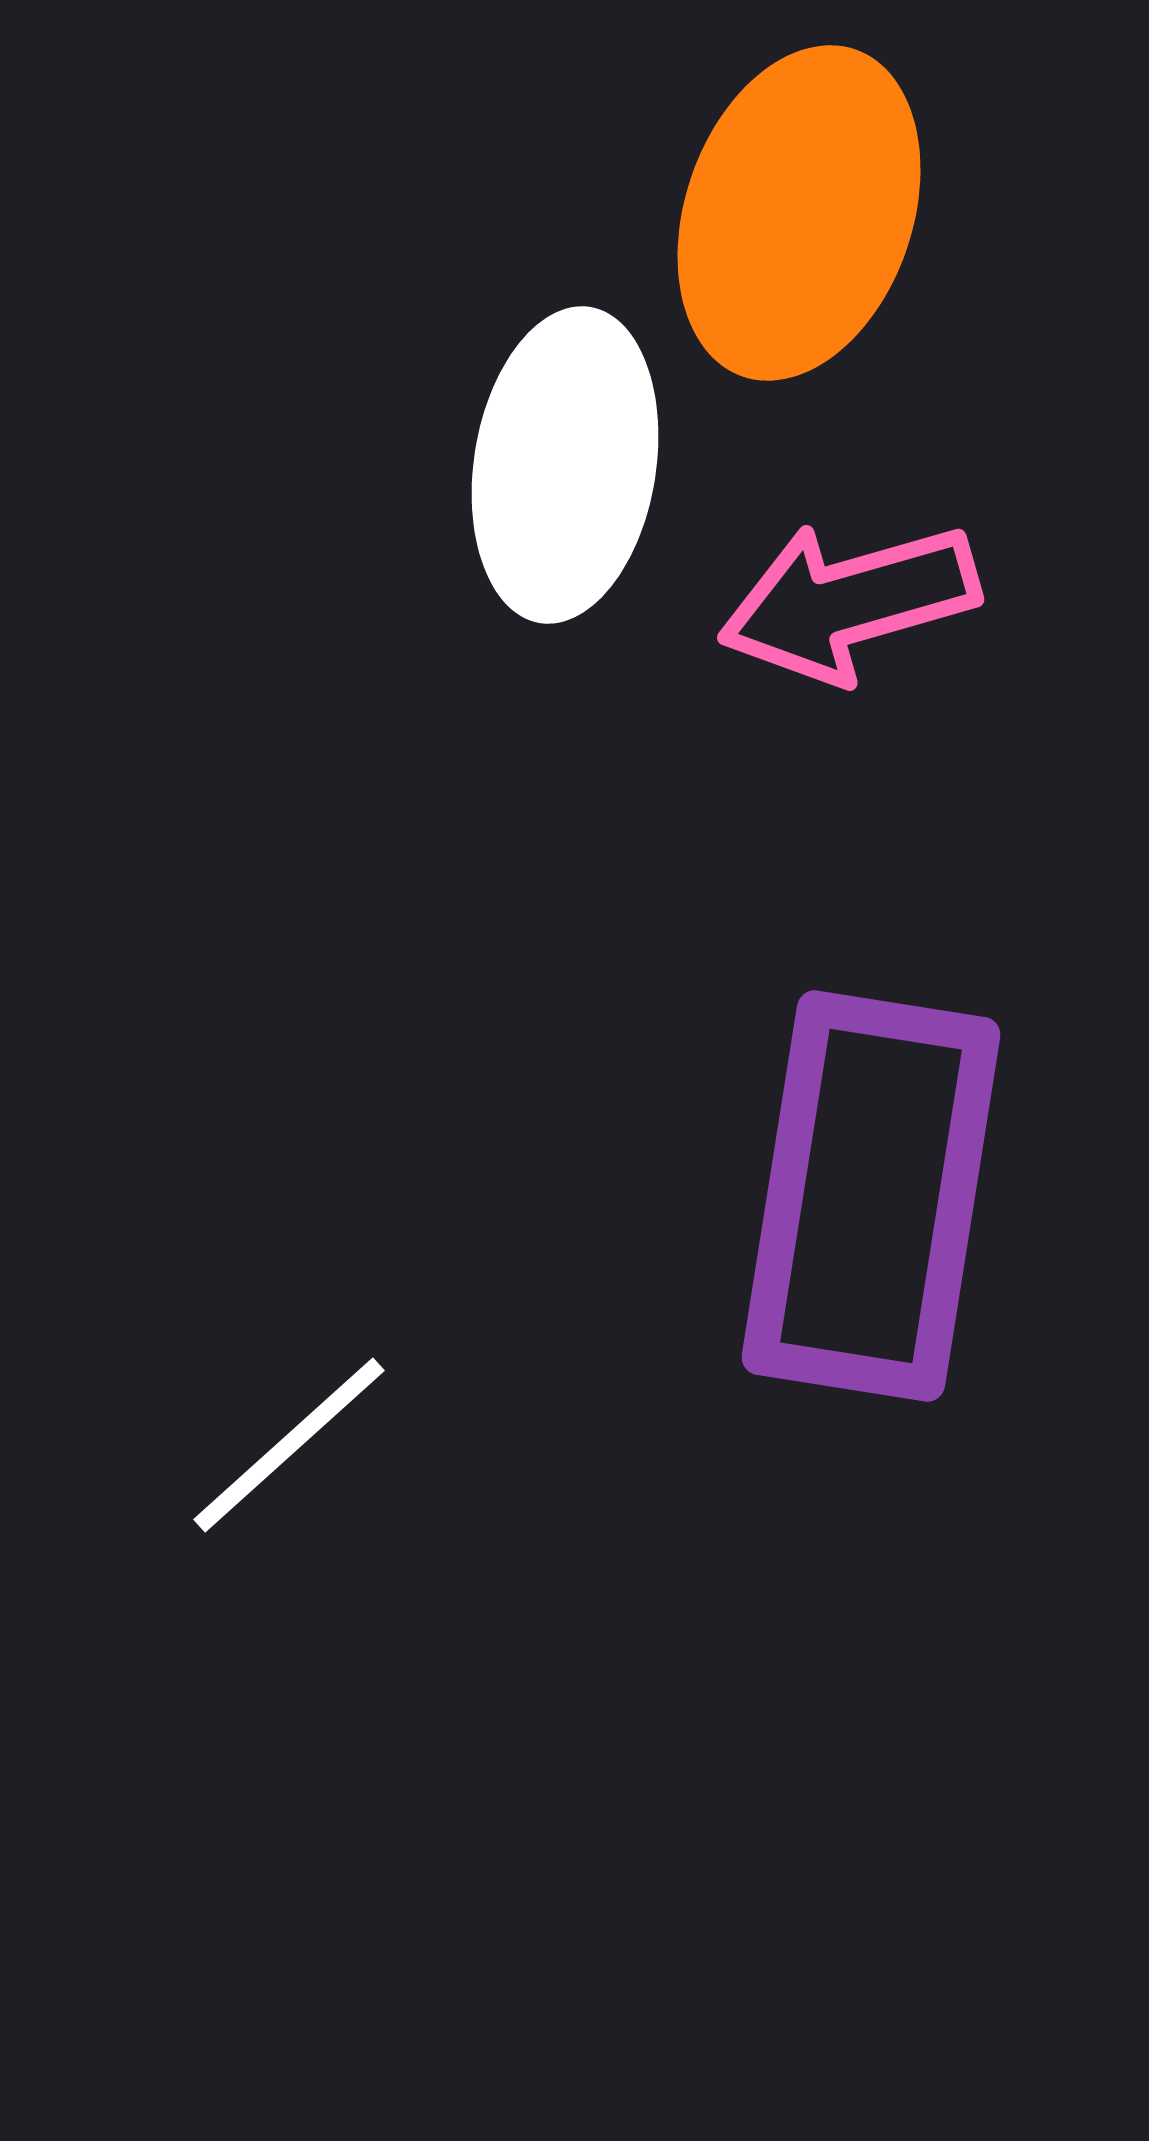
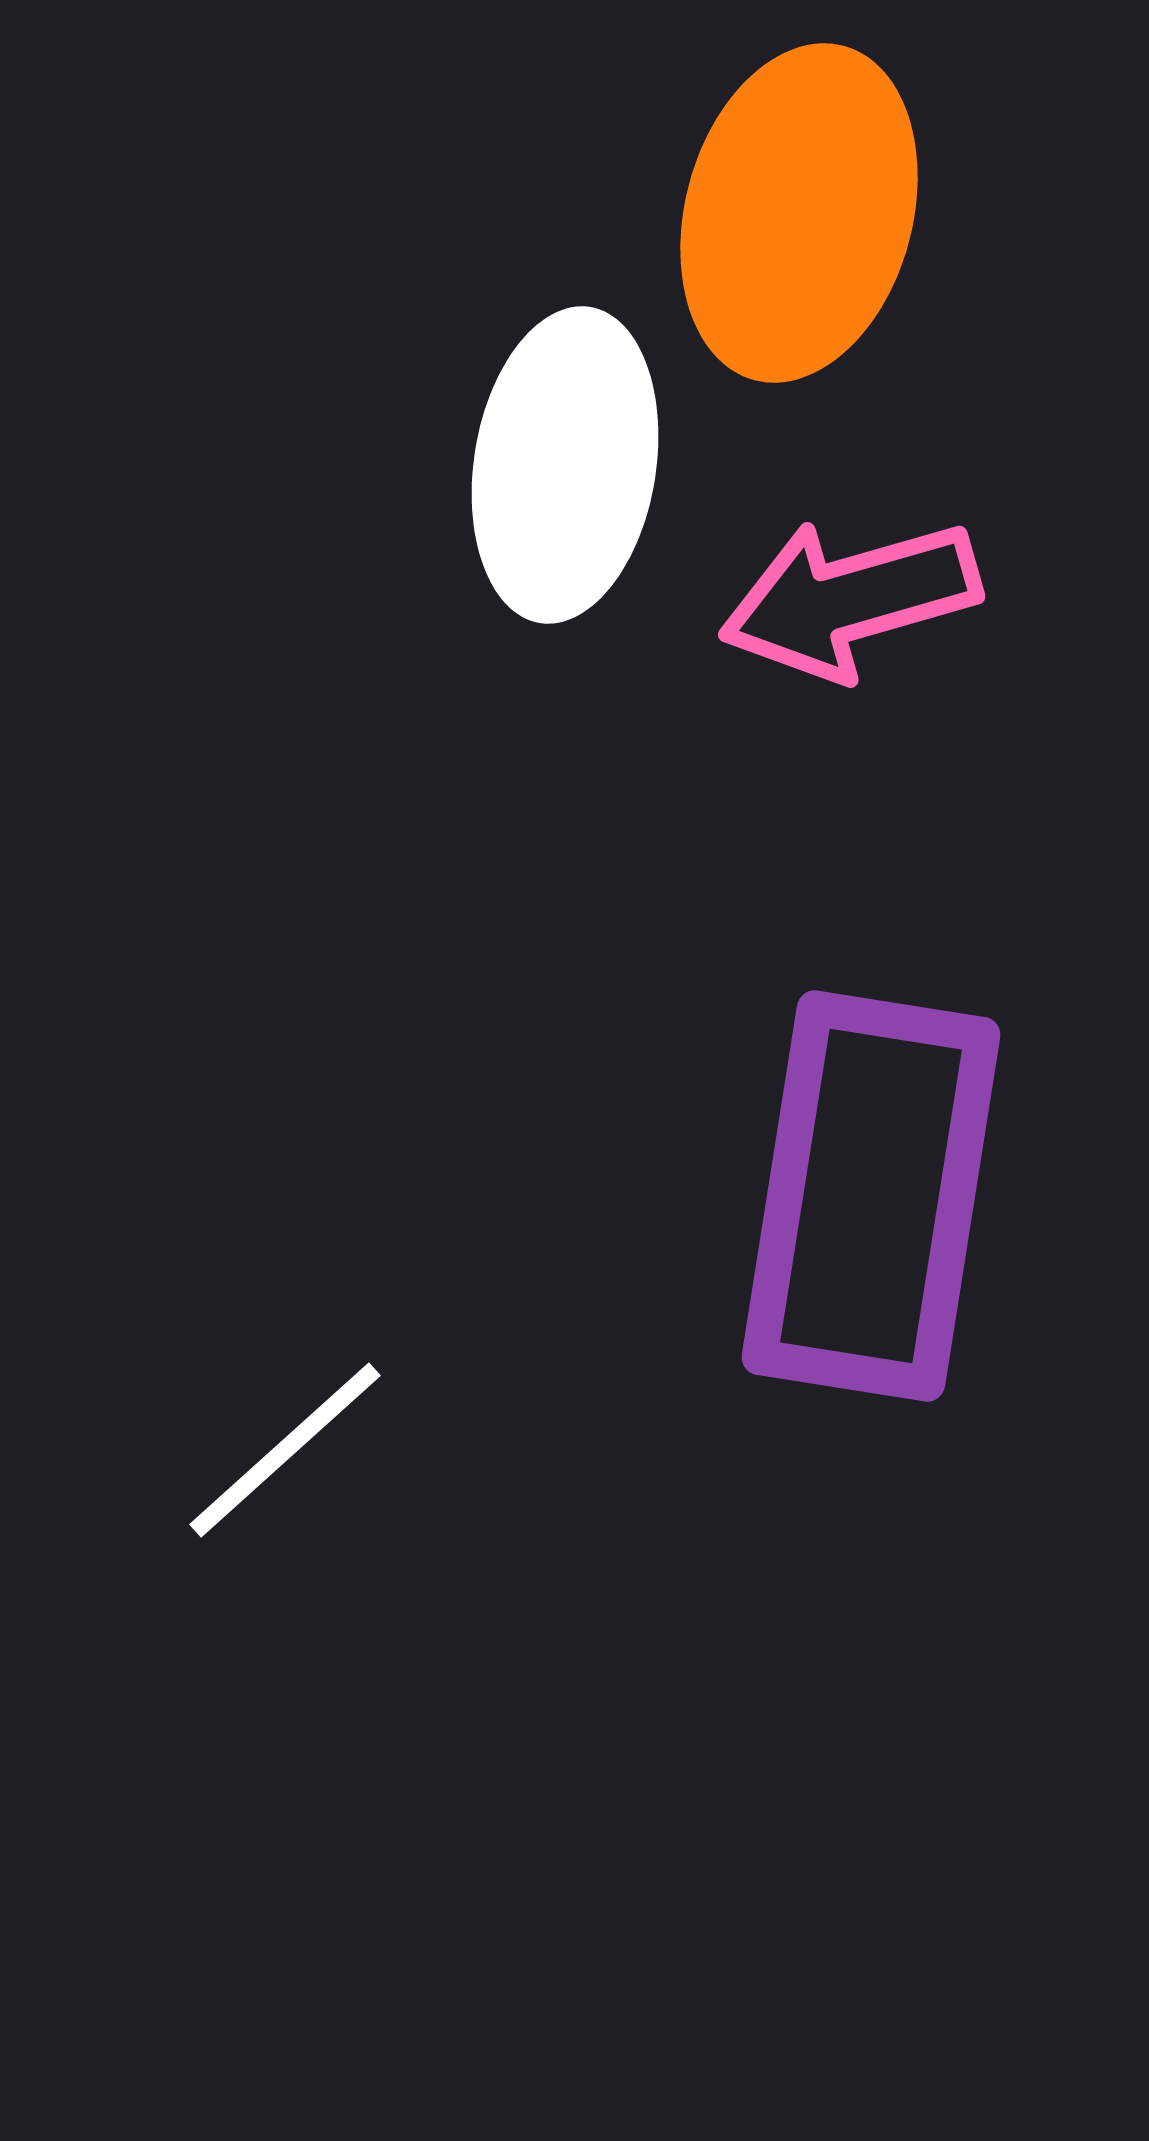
orange ellipse: rotated 4 degrees counterclockwise
pink arrow: moved 1 px right, 3 px up
white line: moved 4 px left, 5 px down
